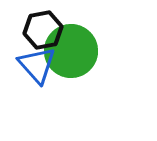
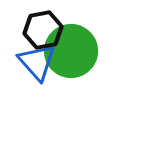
blue triangle: moved 3 px up
